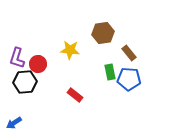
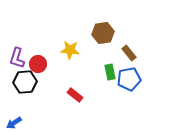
blue pentagon: rotated 15 degrees counterclockwise
